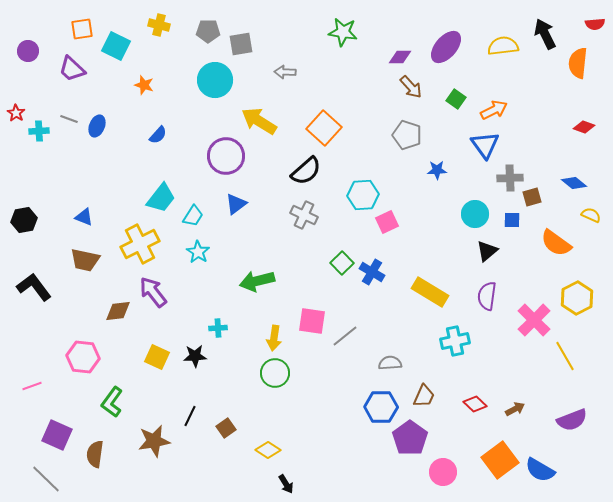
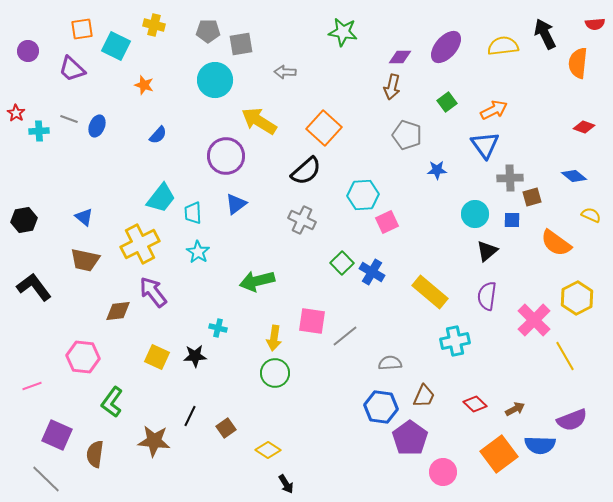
yellow cross at (159, 25): moved 5 px left
brown arrow at (411, 87): moved 19 px left; rotated 55 degrees clockwise
green square at (456, 99): moved 9 px left, 3 px down; rotated 18 degrees clockwise
blue diamond at (574, 183): moved 7 px up
gray cross at (304, 215): moved 2 px left, 5 px down
cyan trapezoid at (193, 216): moved 3 px up; rotated 145 degrees clockwise
blue triangle at (84, 217): rotated 18 degrees clockwise
yellow rectangle at (430, 292): rotated 9 degrees clockwise
cyan cross at (218, 328): rotated 18 degrees clockwise
blue hexagon at (381, 407): rotated 8 degrees clockwise
brown star at (154, 441): rotated 16 degrees clockwise
orange square at (500, 460): moved 1 px left, 6 px up
blue semicircle at (540, 470): moved 25 px up; rotated 28 degrees counterclockwise
